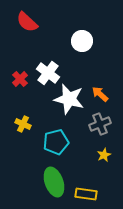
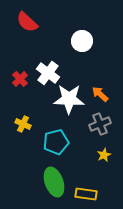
white star: rotated 12 degrees counterclockwise
